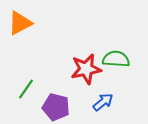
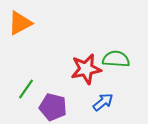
purple pentagon: moved 3 px left
